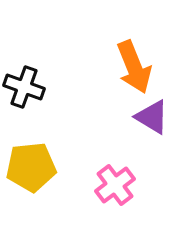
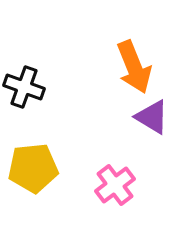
yellow pentagon: moved 2 px right, 1 px down
